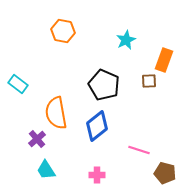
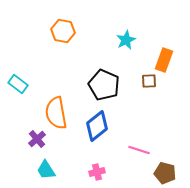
pink cross: moved 3 px up; rotated 14 degrees counterclockwise
